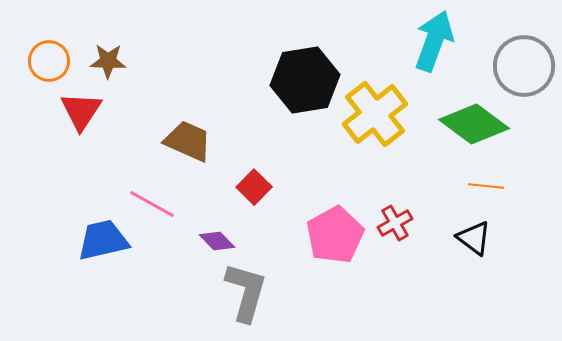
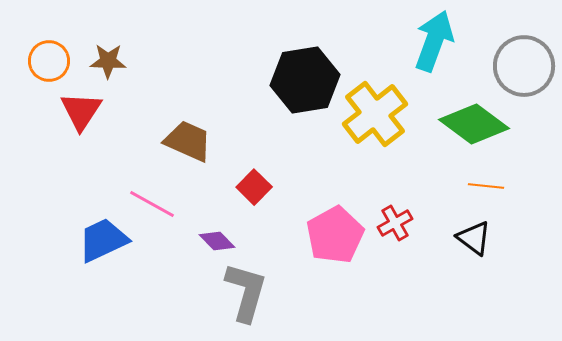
blue trapezoid: rotated 12 degrees counterclockwise
